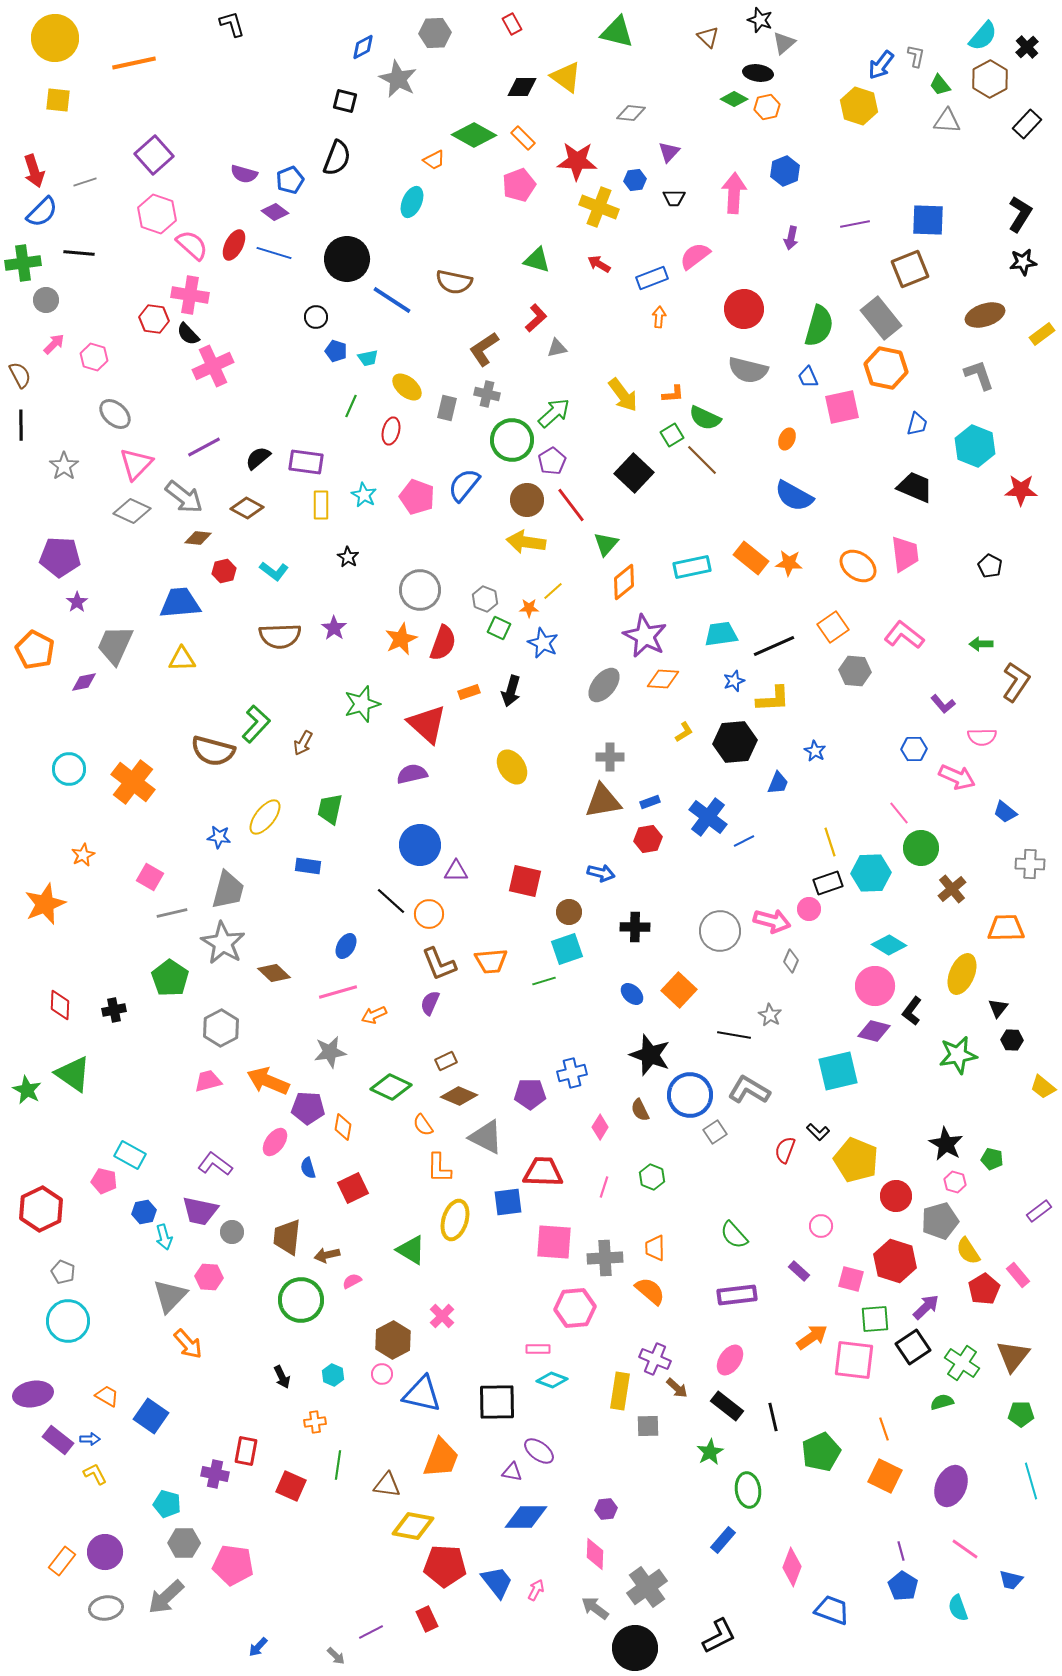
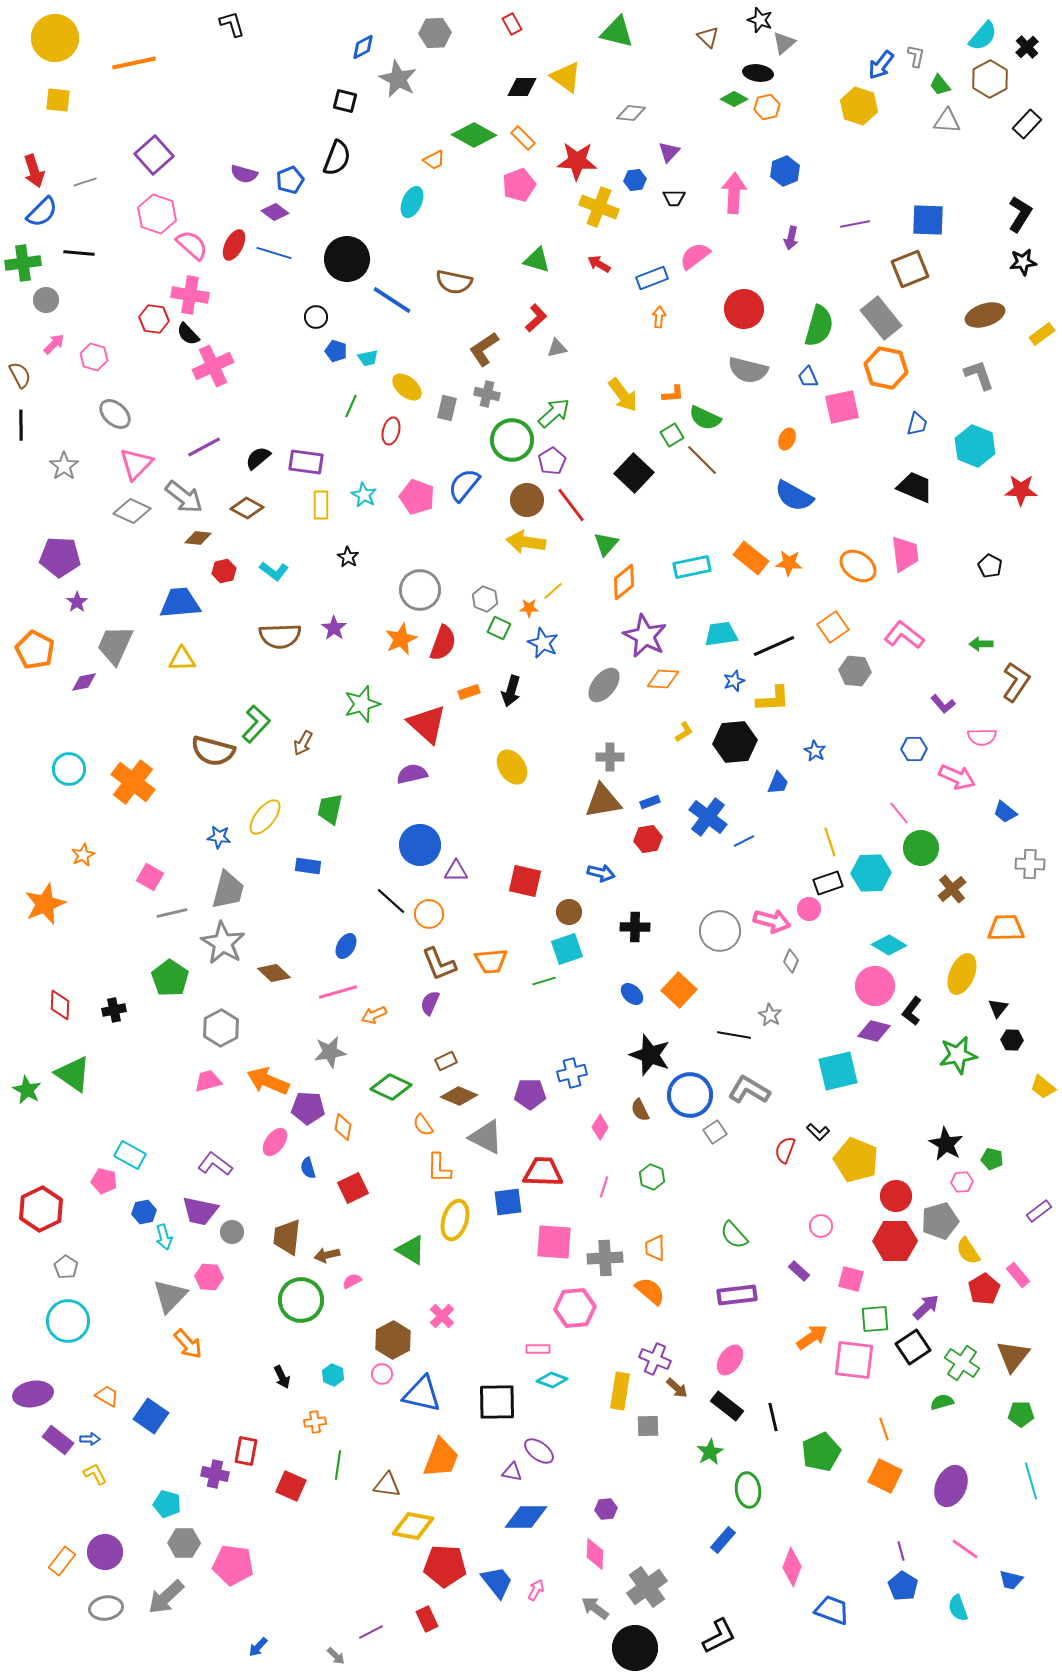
pink hexagon at (955, 1182): moved 7 px right; rotated 20 degrees counterclockwise
red hexagon at (895, 1261): moved 20 px up; rotated 18 degrees counterclockwise
gray pentagon at (63, 1272): moved 3 px right, 5 px up; rotated 10 degrees clockwise
